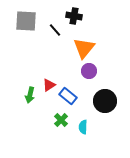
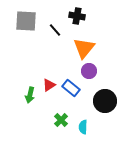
black cross: moved 3 px right
blue rectangle: moved 3 px right, 8 px up
